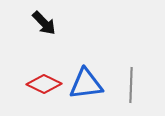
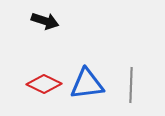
black arrow: moved 1 px right, 2 px up; rotated 28 degrees counterclockwise
blue triangle: moved 1 px right
